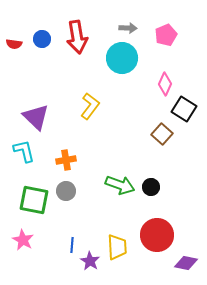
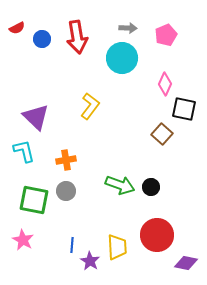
red semicircle: moved 3 px right, 16 px up; rotated 35 degrees counterclockwise
black square: rotated 20 degrees counterclockwise
